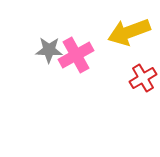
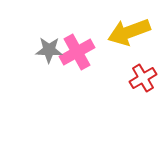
pink cross: moved 1 px right, 3 px up
